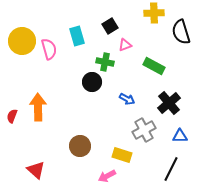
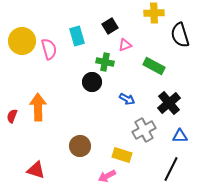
black semicircle: moved 1 px left, 3 px down
red triangle: rotated 24 degrees counterclockwise
